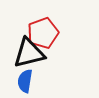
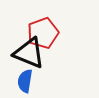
black triangle: rotated 36 degrees clockwise
